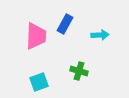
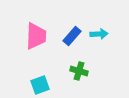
blue rectangle: moved 7 px right, 12 px down; rotated 12 degrees clockwise
cyan arrow: moved 1 px left, 1 px up
cyan square: moved 1 px right, 3 px down
